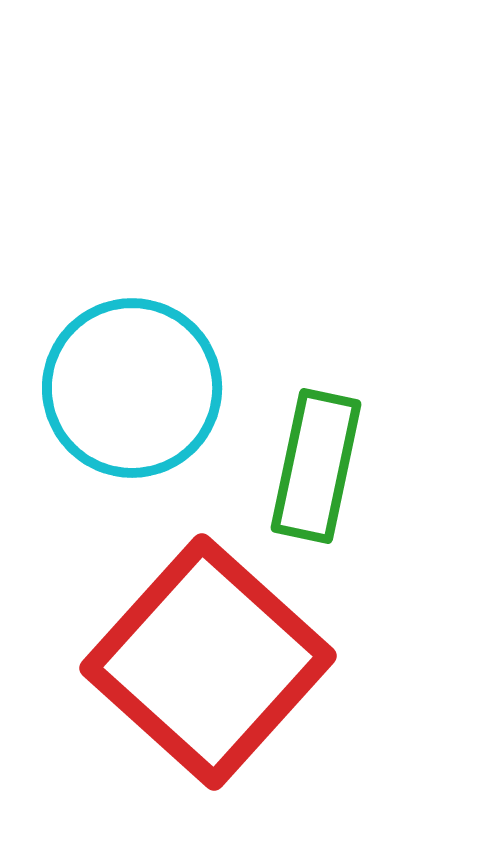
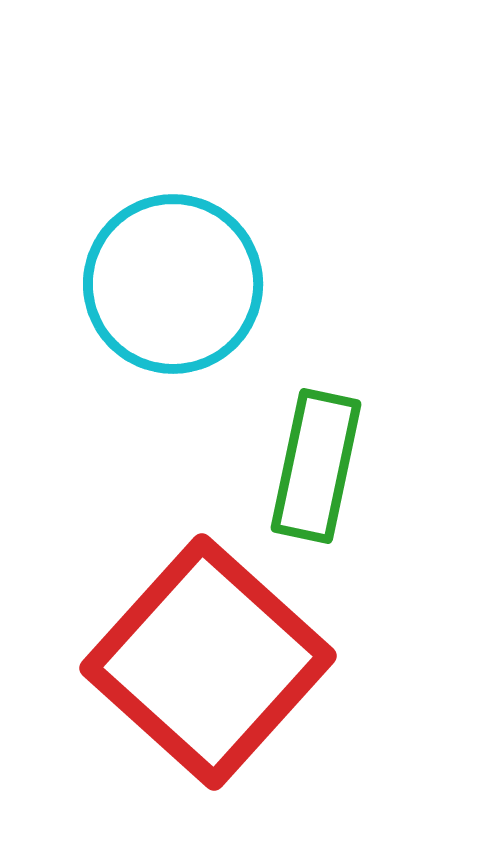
cyan circle: moved 41 px right, 104 px up
